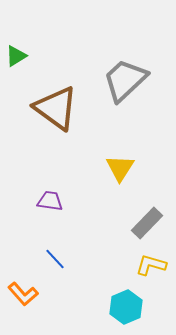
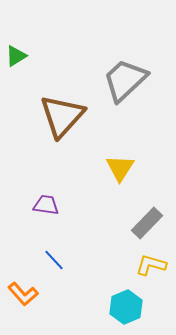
brown triangle: moved 6 px right, 8 px down; rotated 36 degrees clockwise
purple trapezoid: moved 4 px left, 4 px down
blue line: moved 1 px left, 1 px down
